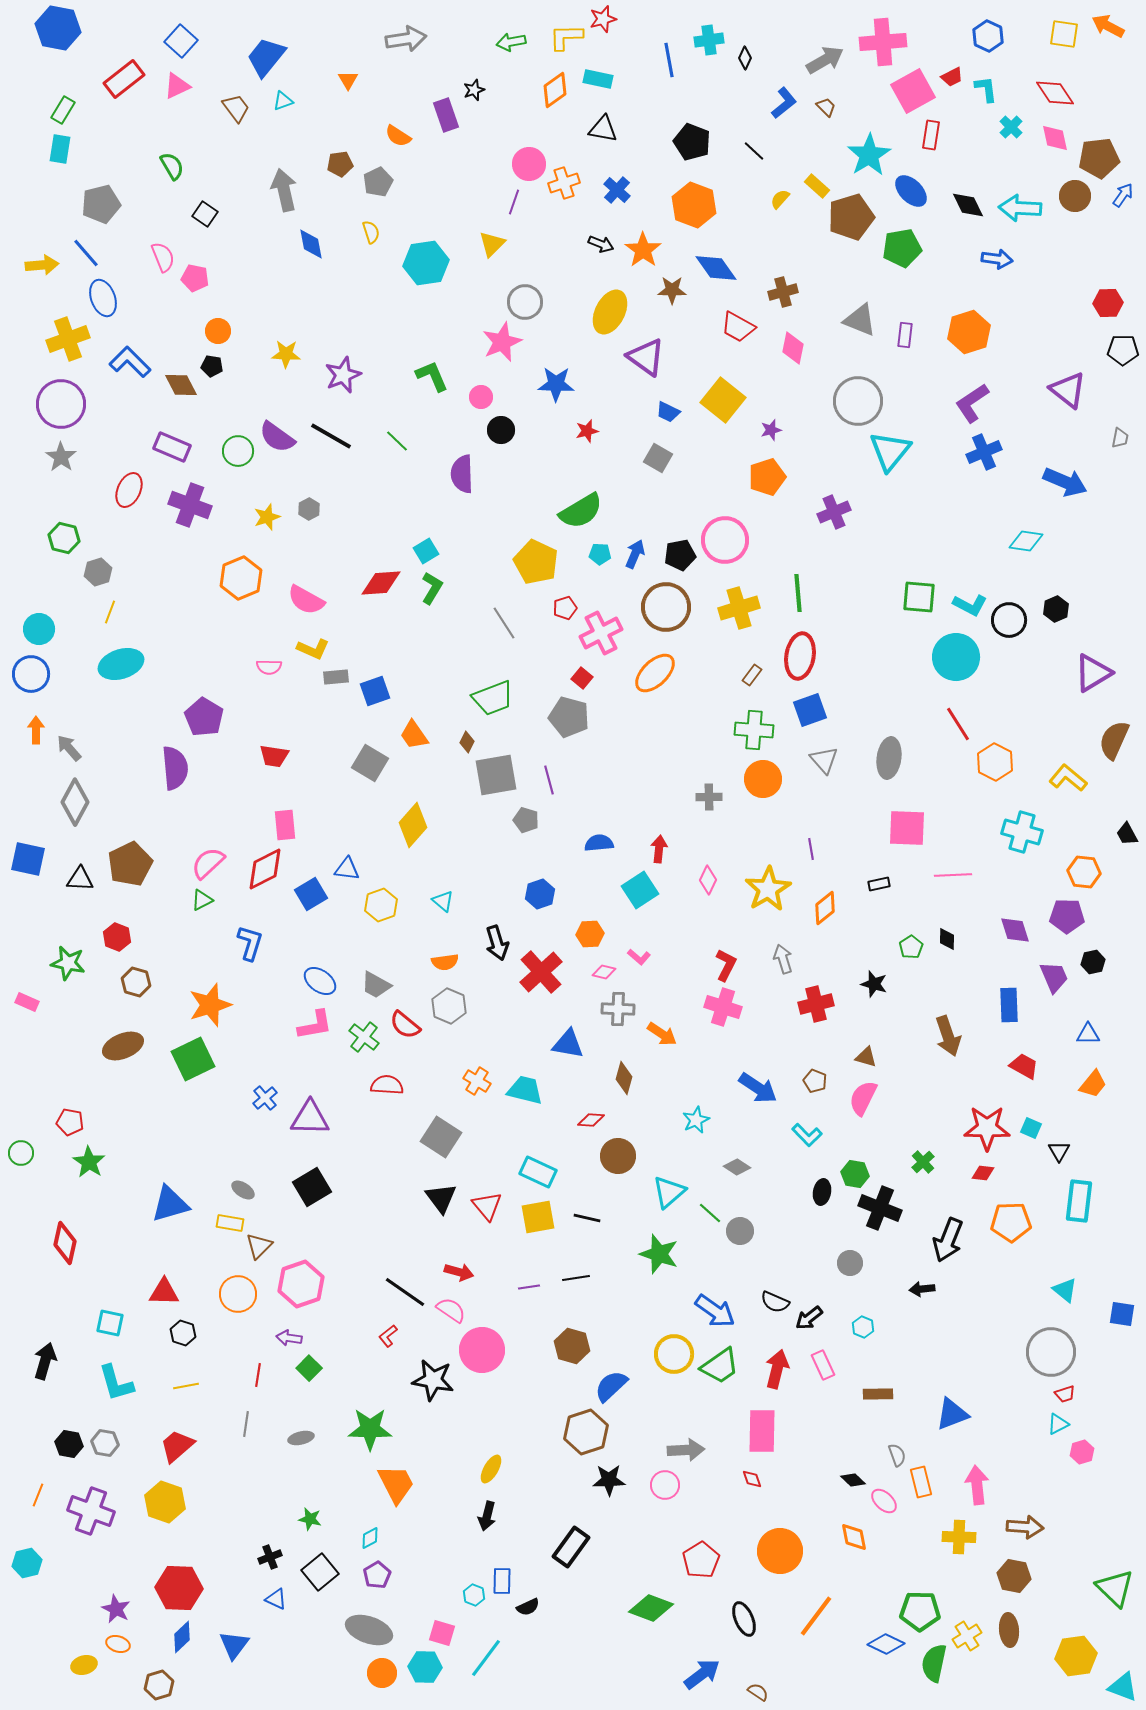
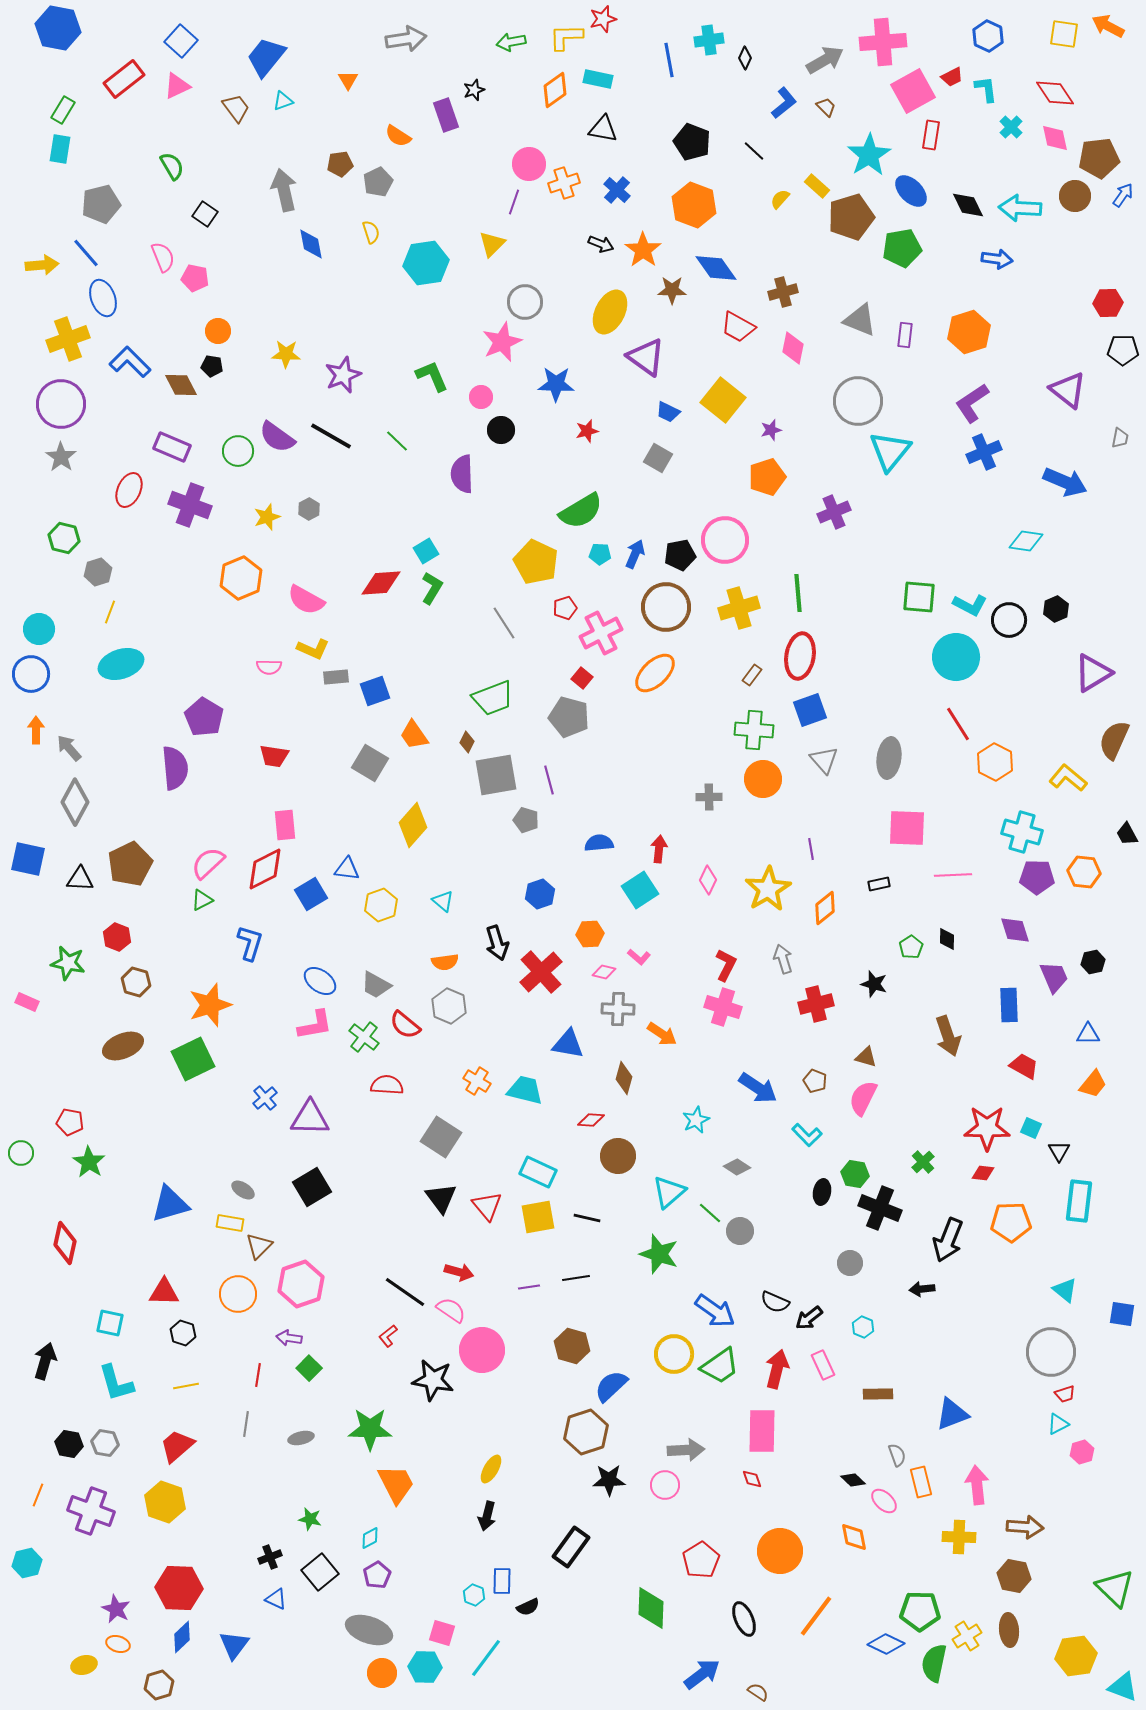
purple pentagon at (1067, 916): moved 30 px left, 39 px up
green diamond at (651, 1608): rotated 72 degrees clockwise
